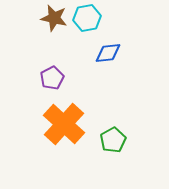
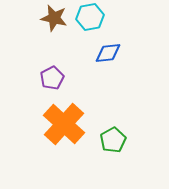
cyan hexagon: moved 3 px right, 1 px up
